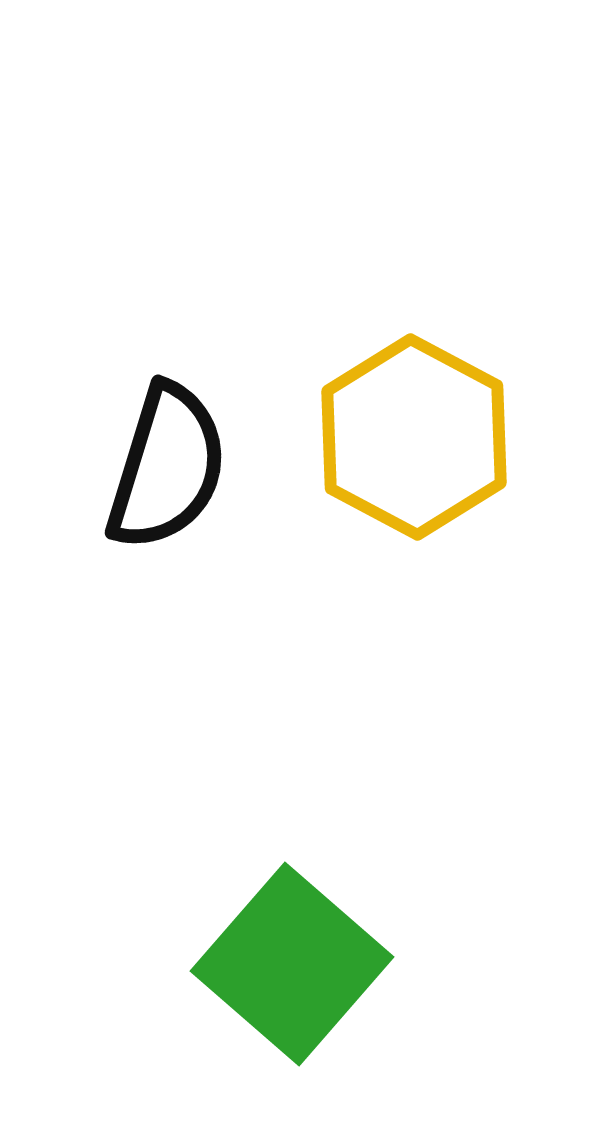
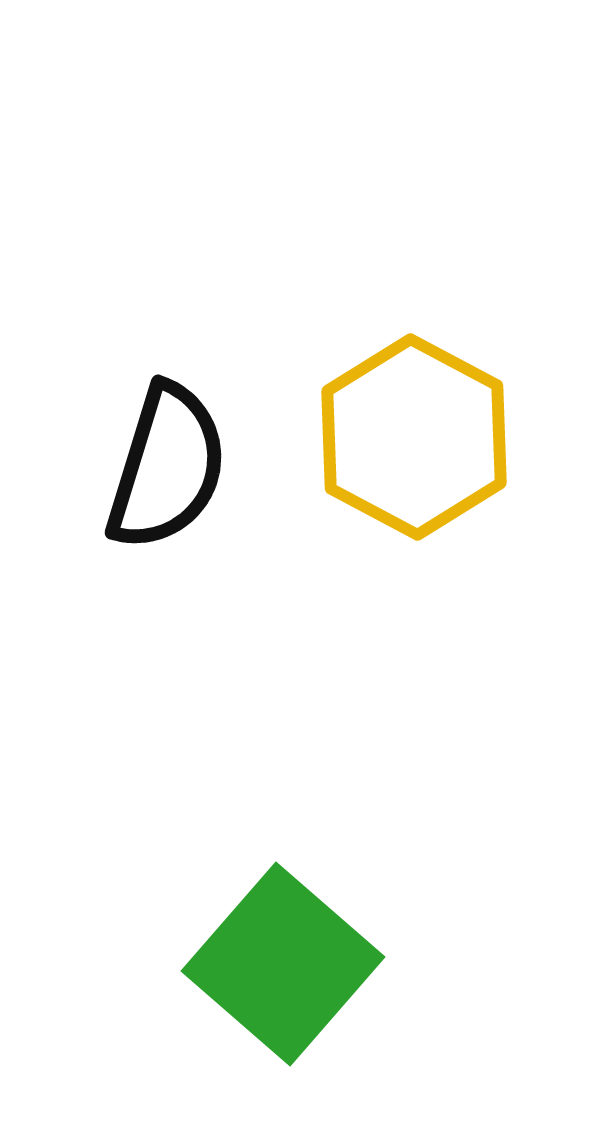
green square: moved 9 px left
